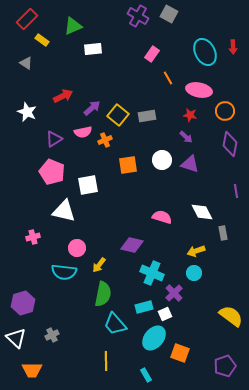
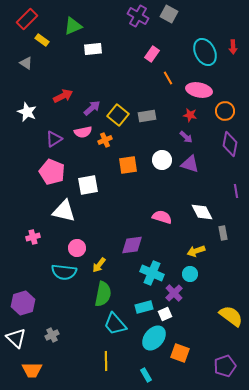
purple diamond at (132, 245): rotated 20 degrees counterclockwise
cyan circle at (194, 273): moved 4 px left, 1 px down
